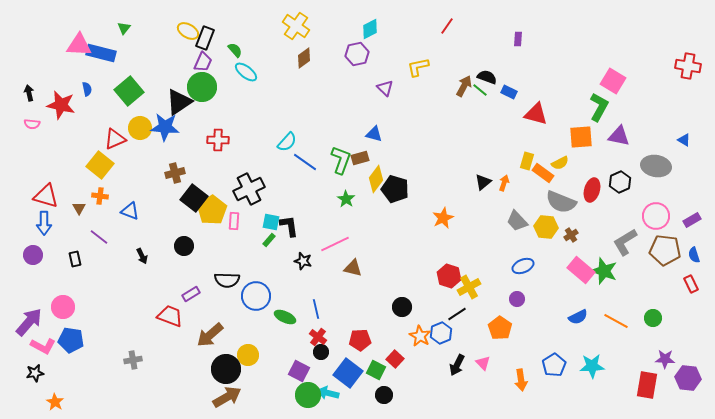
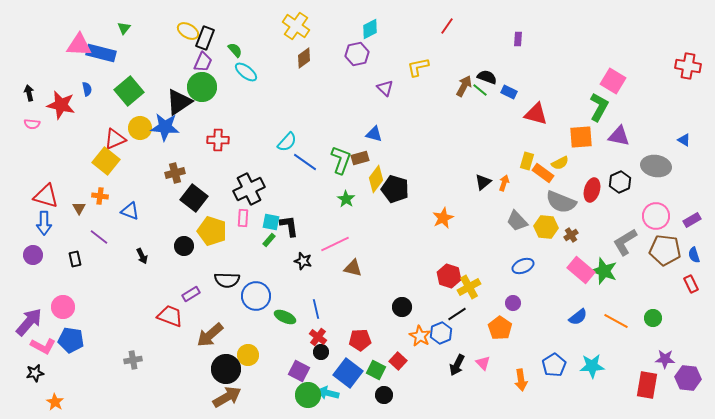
yellow square at (100, 165): moved 6 px right, 4 px up
yellow pentagon at (212, 210): moved 21 px down; rotated 20 degrees counterclockwise
pink rectangle at (234, 221): moved 9 px right, 3 px up
purple circle at (517, 299): moved 4 px left, 4 px down
blue semicircle at (578, 317): rotated 12 degrees counterclockwise
red square at (395, 359): moved 3 px right, 2 px down
